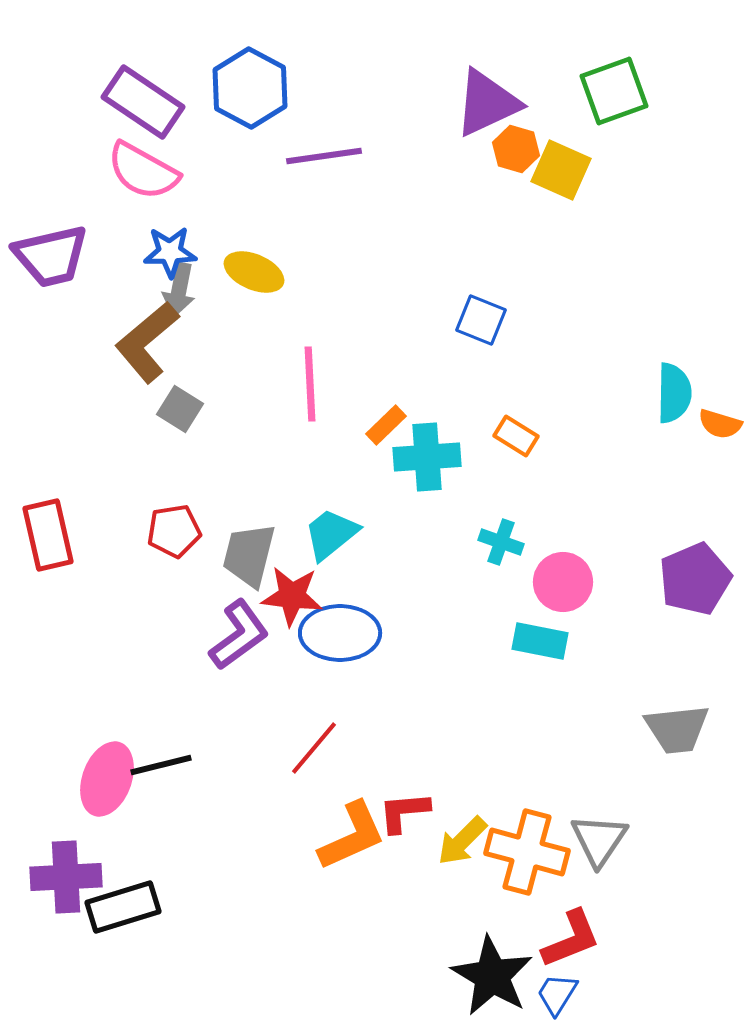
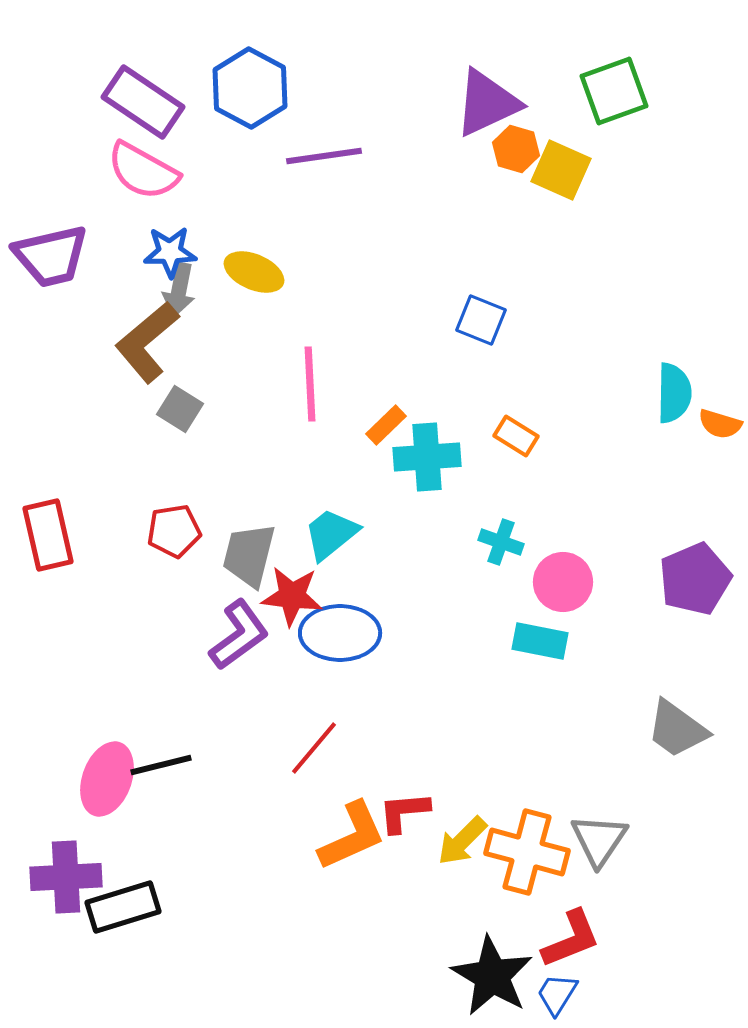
gray trapezoid at (677, 729): rotated 42 degrees clockwise
